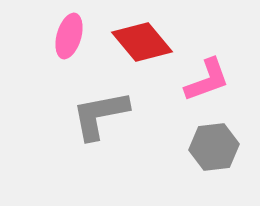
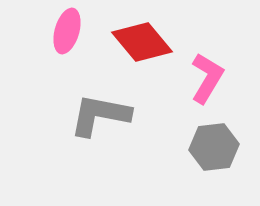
pink ellipse: moved 2 px left, 5 px up
pink L-shape: moved 2 px up; rotated 39 degrees counterclockwise
gray L-shape: rotated 22 degrees clockwise
